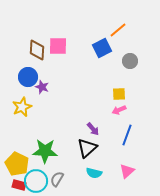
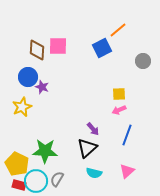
gray circle: moved 13 px right
